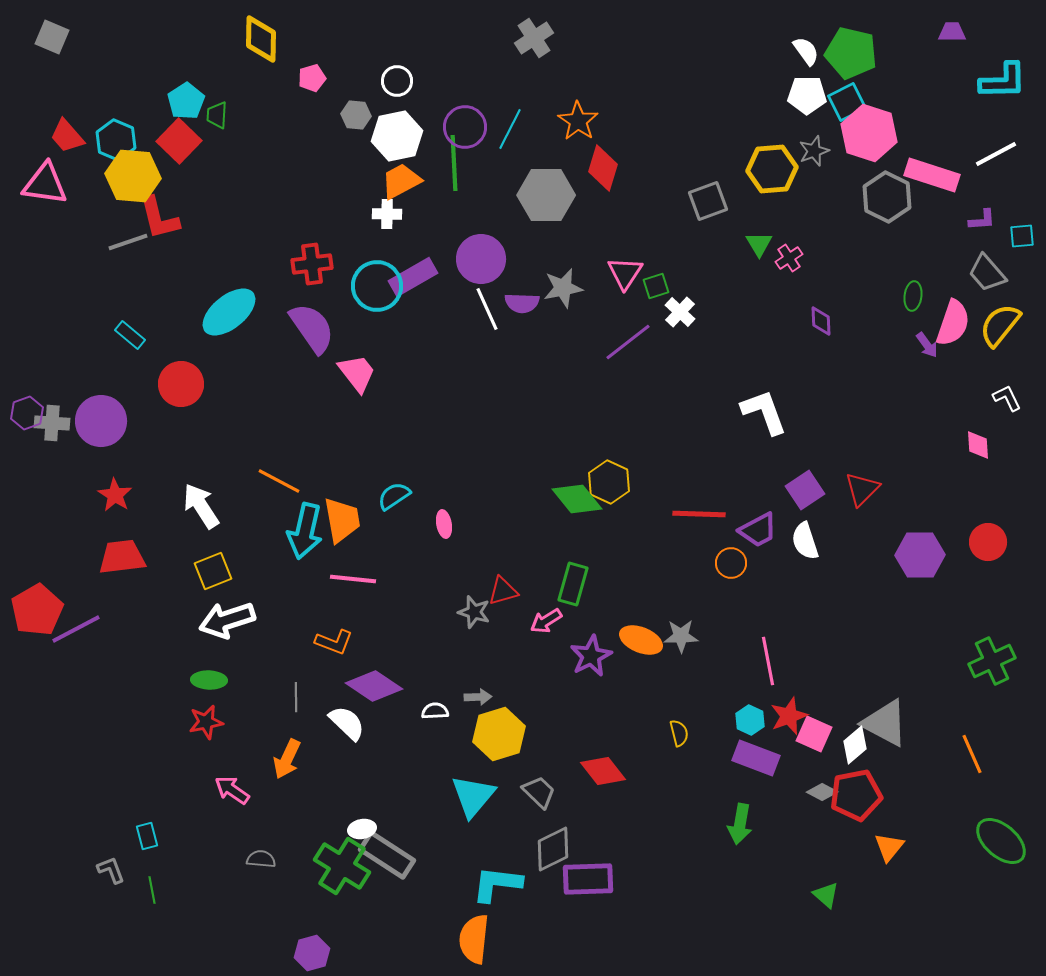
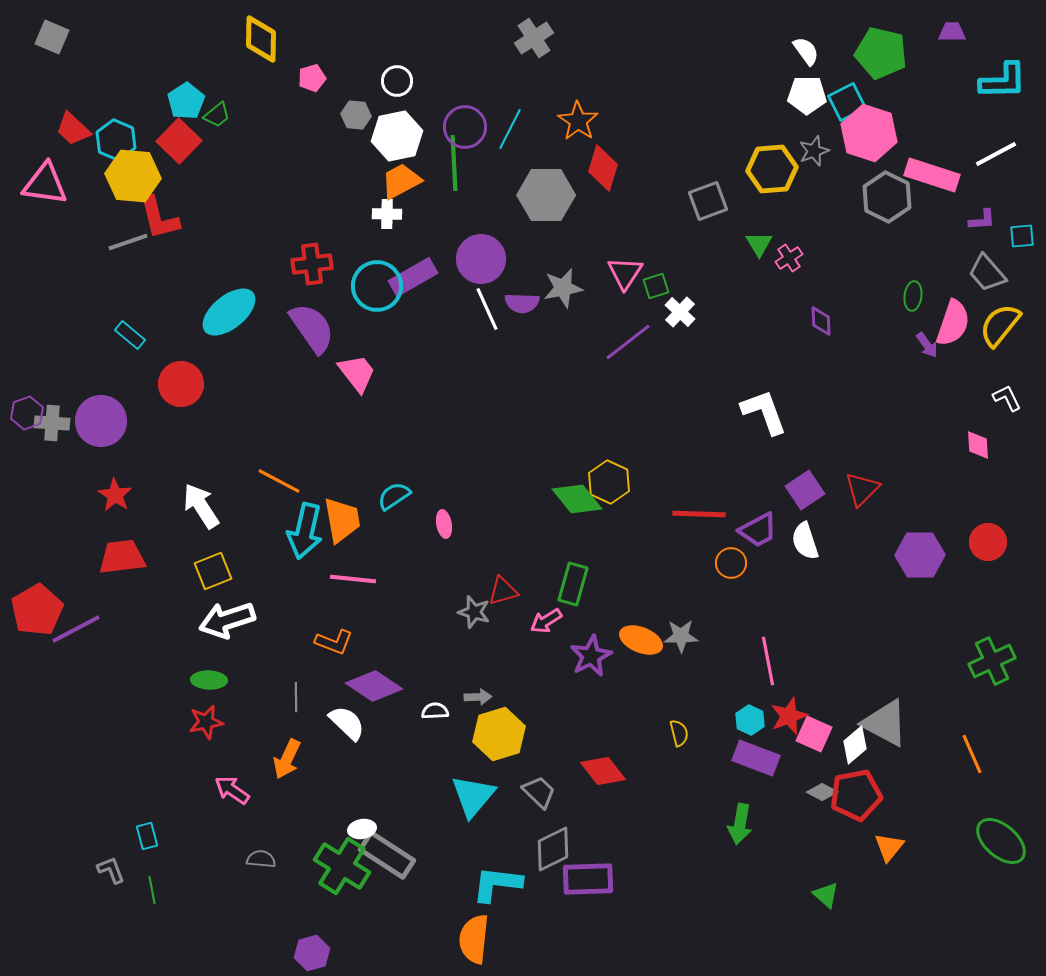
green pentagon at (851, 53): moved 30 px right
green trapezoid at (217, 115): rotated 132 degrees counterclockwise
red trapezoid at (67, 136): moved 6 px right, 7 px up; rotated 6 degrees counterclockwise
